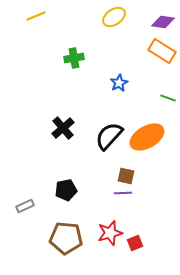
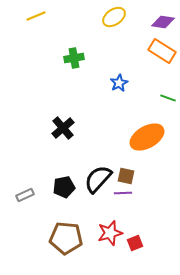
black semicircle: moved 11 px left, 43 px down
black pentagon: moved 2 px left, 3 px up
gray rectangle: moved 11 px up
